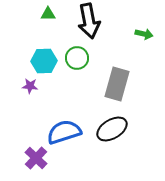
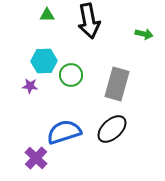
green triangle: moved 1 px left, 1 px down
green circle: moved 6 px left, 17 px down
black ellipse: rotated 12 degrees counterclockwise
